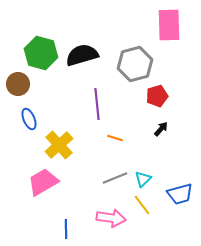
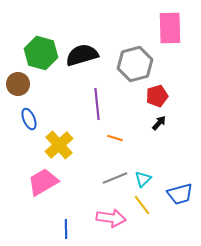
pink rectangle: moved 1 px right, 3 px down
black arrow: moved 2 px left, 6 px up
